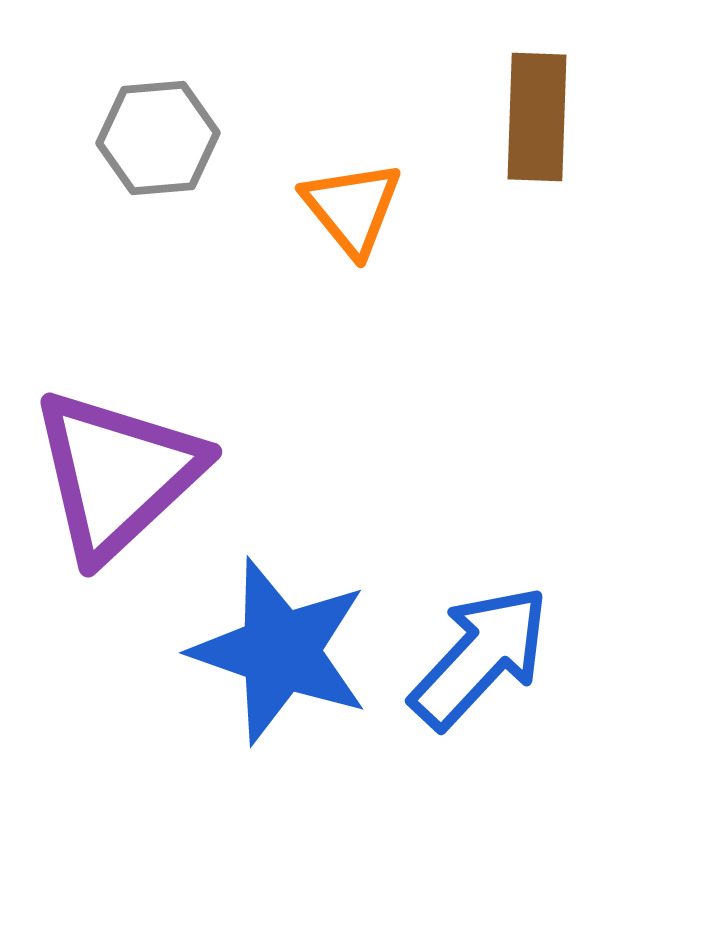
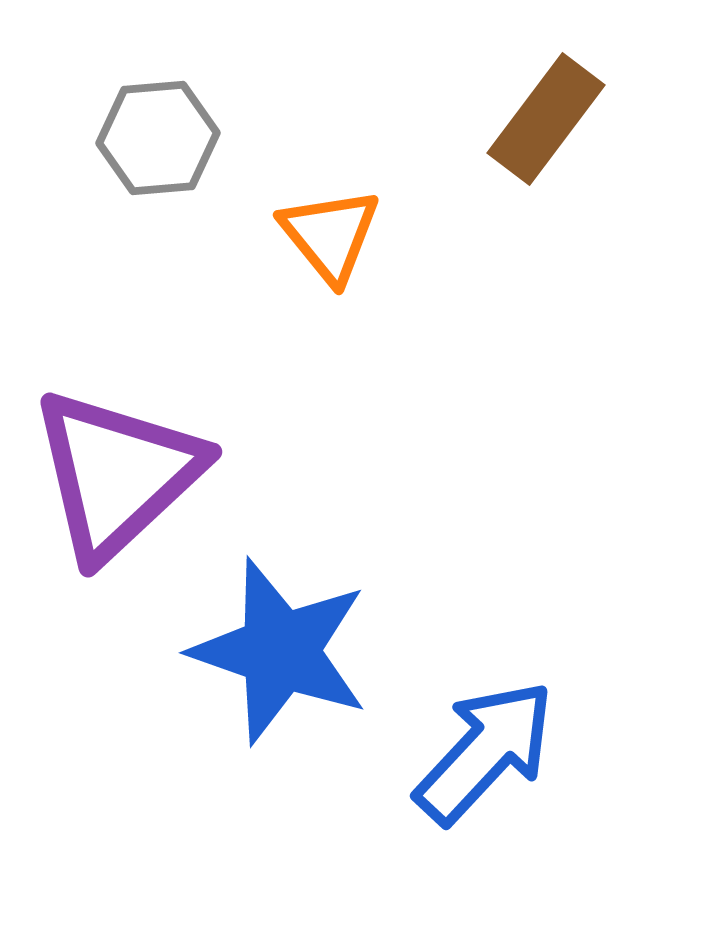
brown rectangle: moved 9 px right, 2 px down; rotated 35 degrees clockwise
orange triangle: moved 22 px left, 27 px down
blue arrow: moved 5 px right, 95 px down
